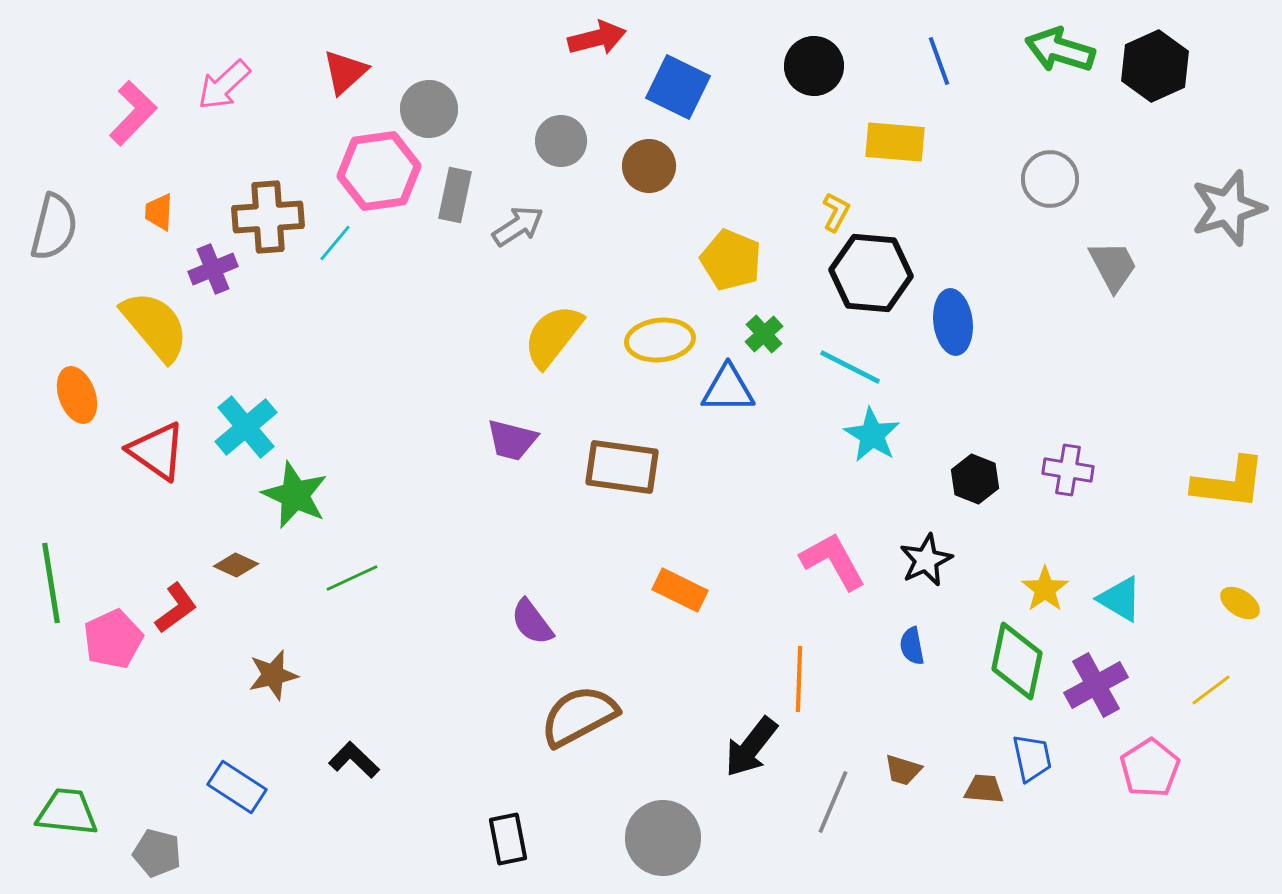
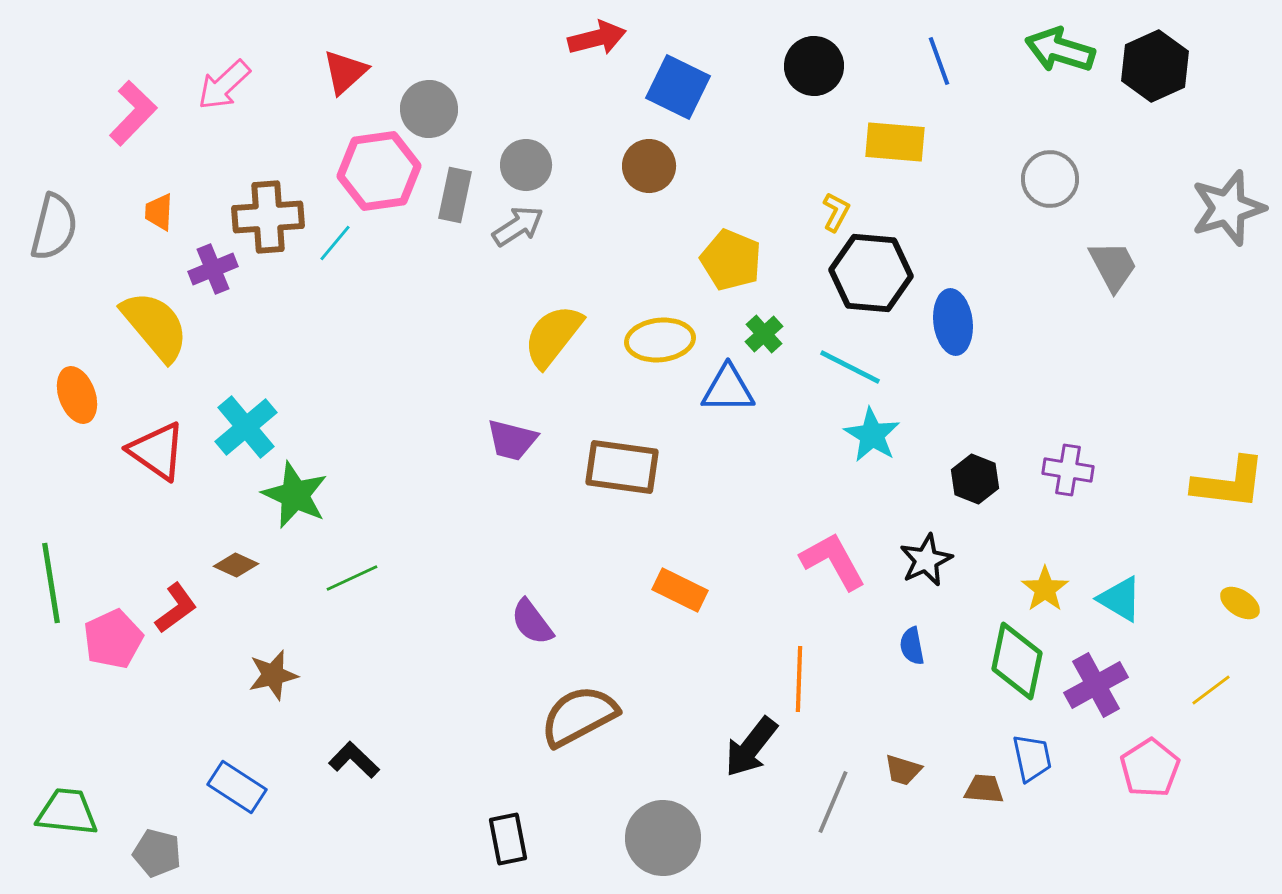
gray circle at (561, 141): moved 35 px left, 24 px down
